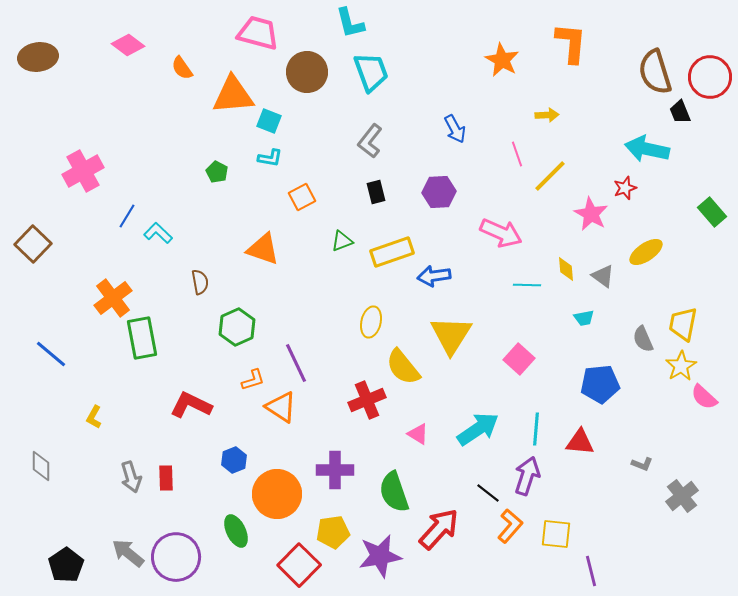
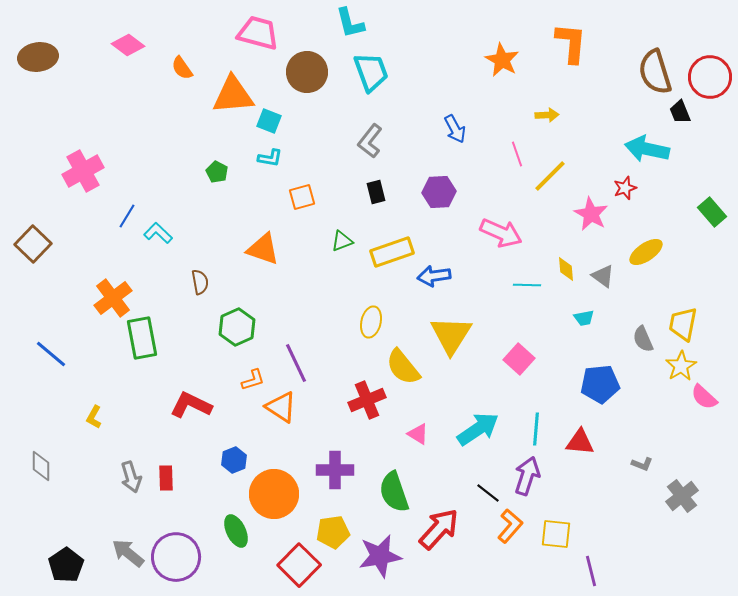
orange square at (302, 197): rotated 12 degrees clockwise
orange circle at (277, 494): moved 3 px left
